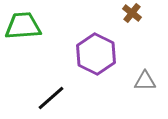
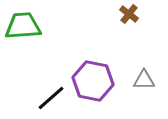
brown cross: moved 3 px left, 1 px down
purple hexagon: moved 3 px left, 27 px down; rotated 15 degrees counterclockwise
gray triangle: moved 1 px left, 1 px up
